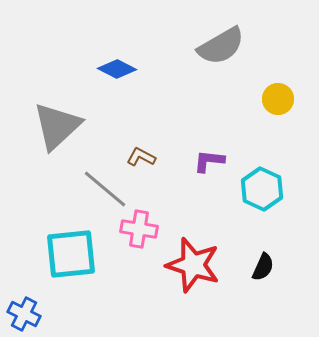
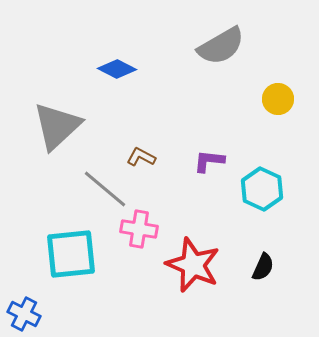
red star: rotated 6 degrees clockwise
